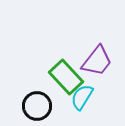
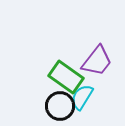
green rectangle: rotated 12 degrees counterclockwise
black circle: moved 23 px right
